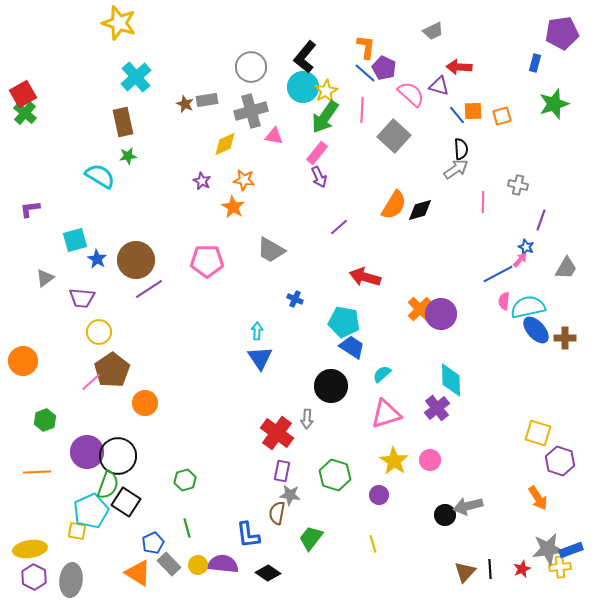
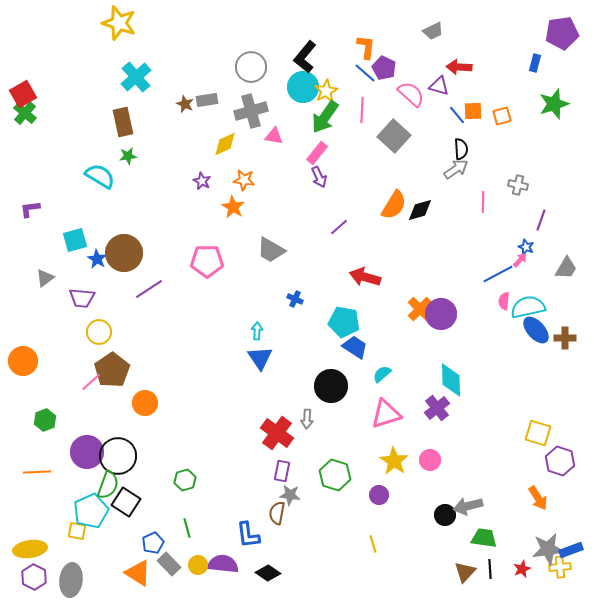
brown circle at (136, 260): moved 12 px left, 7 px up
blue trapezoid at (352, 347): moved 3 px right
green trapezoid at (311, 538): moved 173 px right; rotated 60 degrees clockwise
